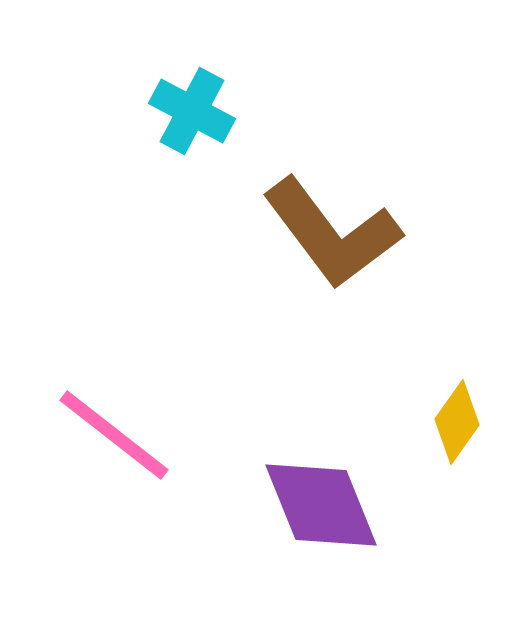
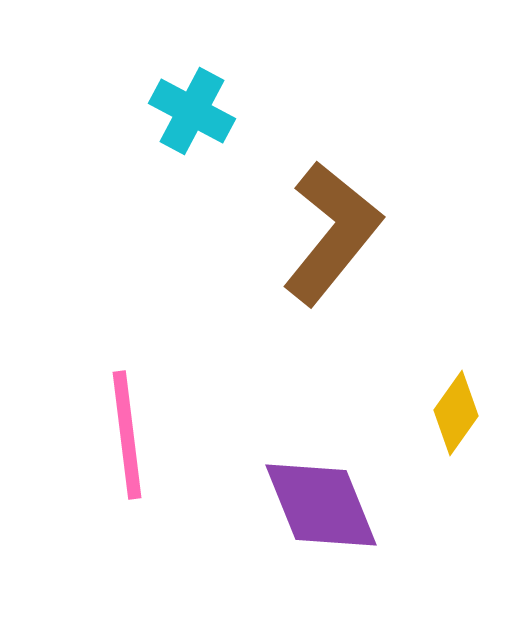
brown L-shape: rotated 104 degrees counterclockwise
yellow diamond: moved 1 px left, 9 px up
pink line: moved 13 px right; rotated 45 degrees clockwise
